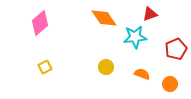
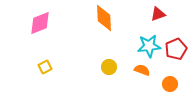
red triangle: moved 8 px right
orange diamond: rotated 32 degrees clockwise
pink diamond: rotated 20 degrees clockwise
cyan star: moved 14 px right, 9 px down
yellow circle: moved 3 px right
orange semicircle: moved 4 px up
